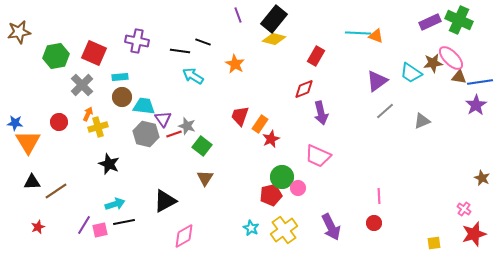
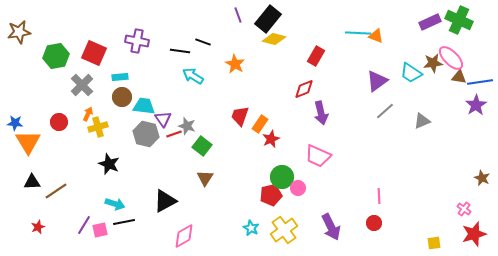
black rectangle at (274, 19): moved 6 px left
cyan arrow at (115, 204): rotated 36 degrees clockwise
